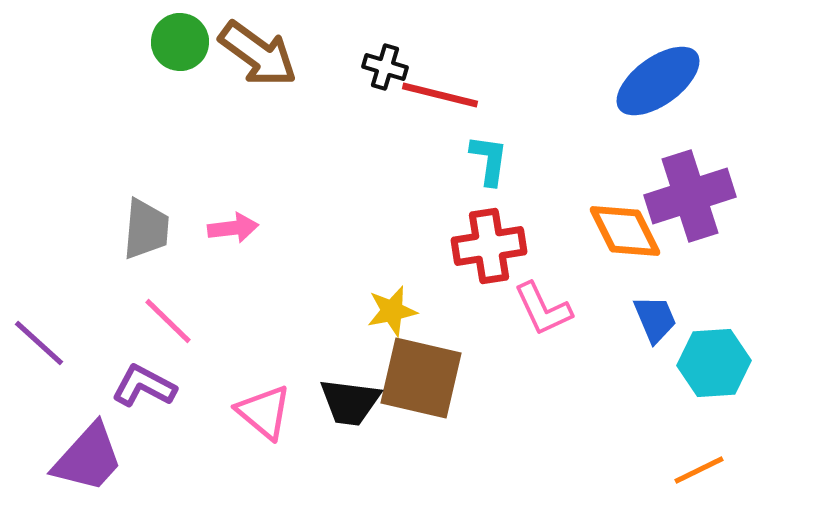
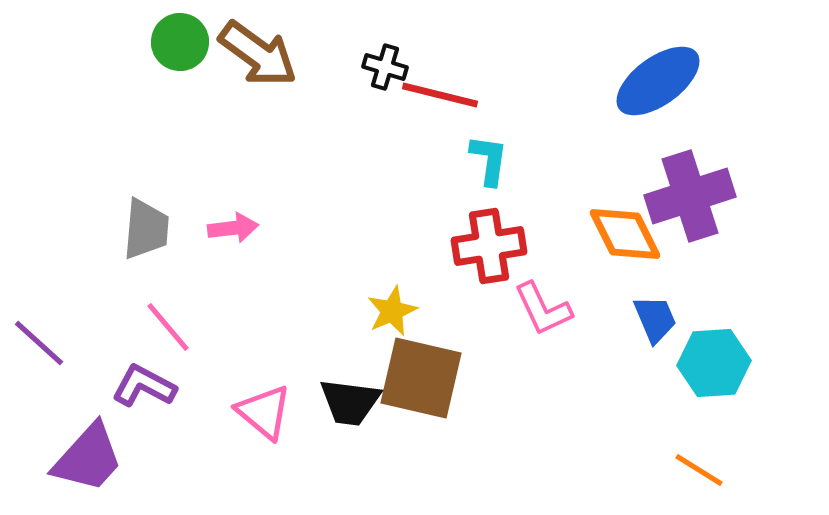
orange diamond: moved 3 px down
yellow star: rotated 12 degrees counterclockwise
pink line: moved 6 px down; rotated 6 degrees clockwise
orange line: rotated 58 degrees clockwise
